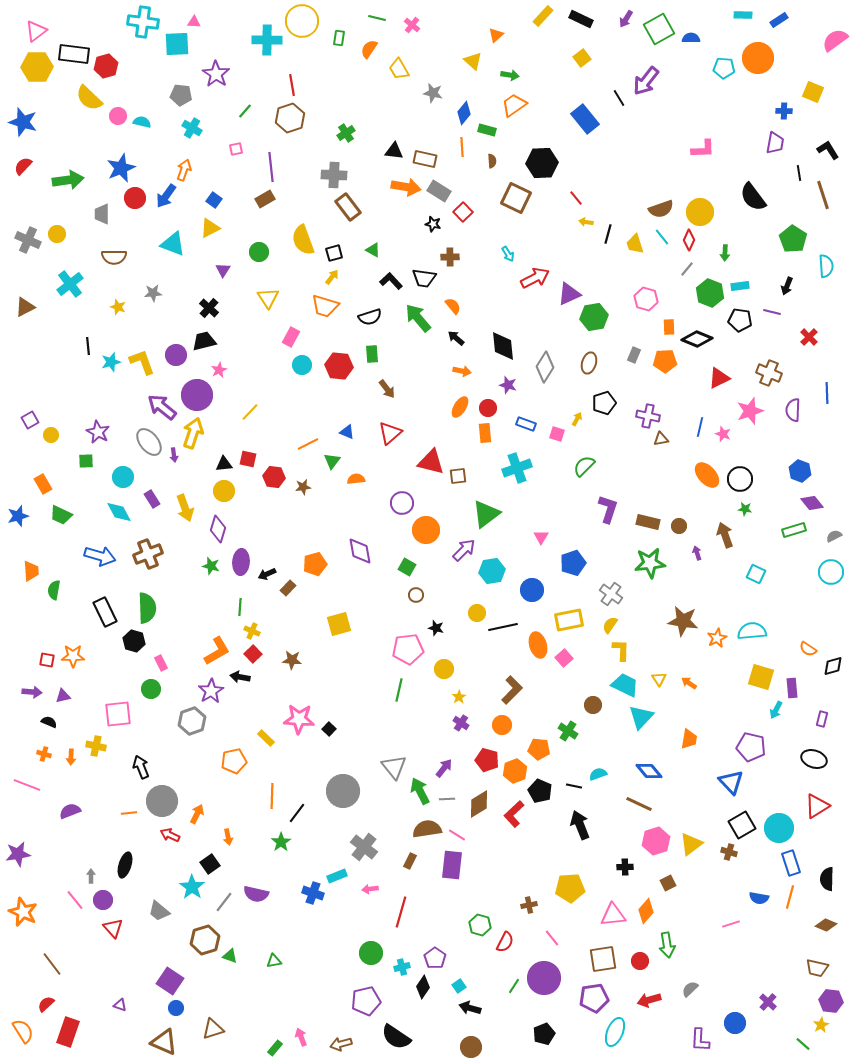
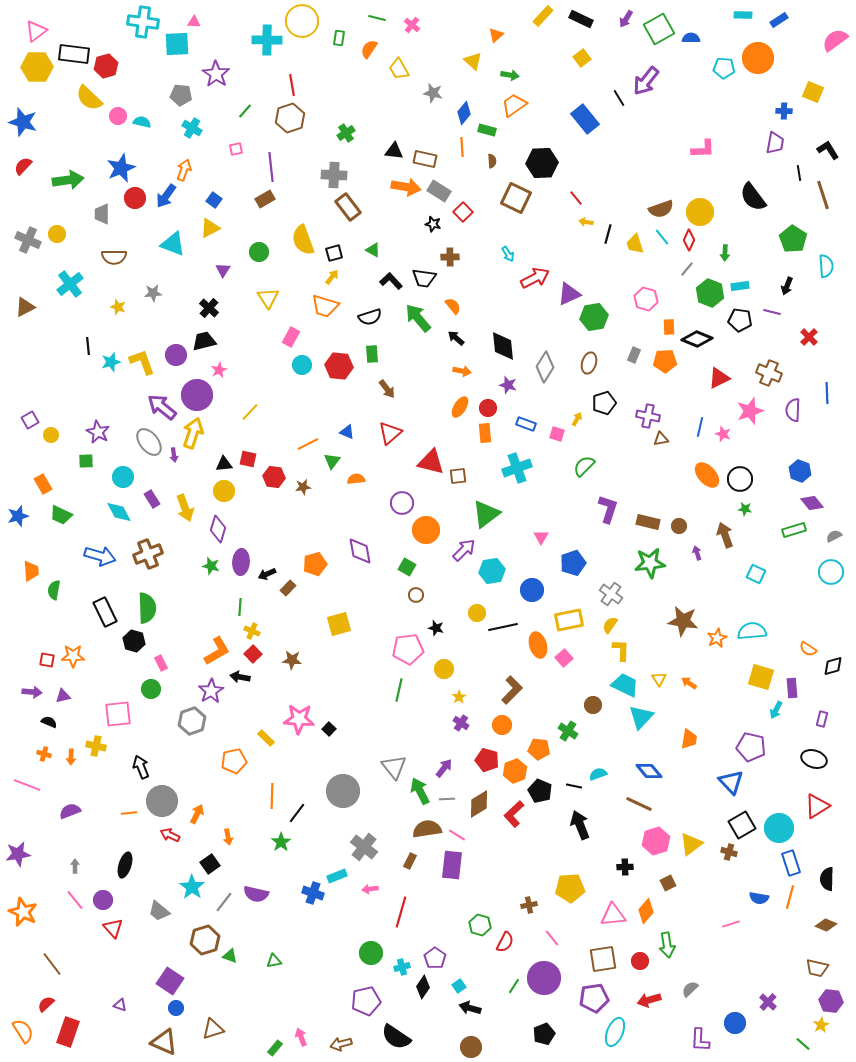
gray arrow at (91, 876): moved 16 px left, 10 px up
